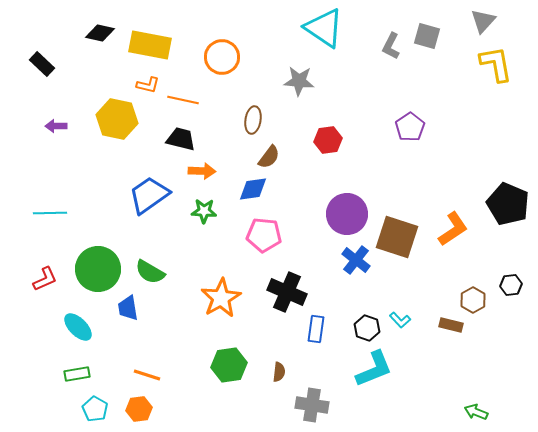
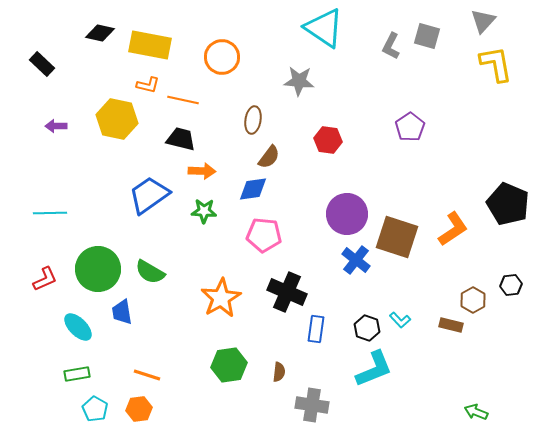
red hexagon at (328, 140): rotated 16 degrees clockwise
blue trapezoid at (128, 308): moved 6 px left, 4 px down
